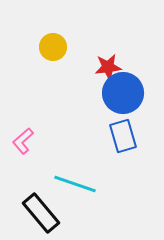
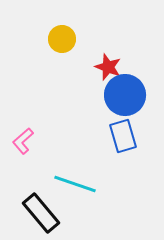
yellow circle: moved 9 px right, 8 px up
red star: rotated 28 degrees clockwise
blue circle: moved 2 px right, 2 px down
